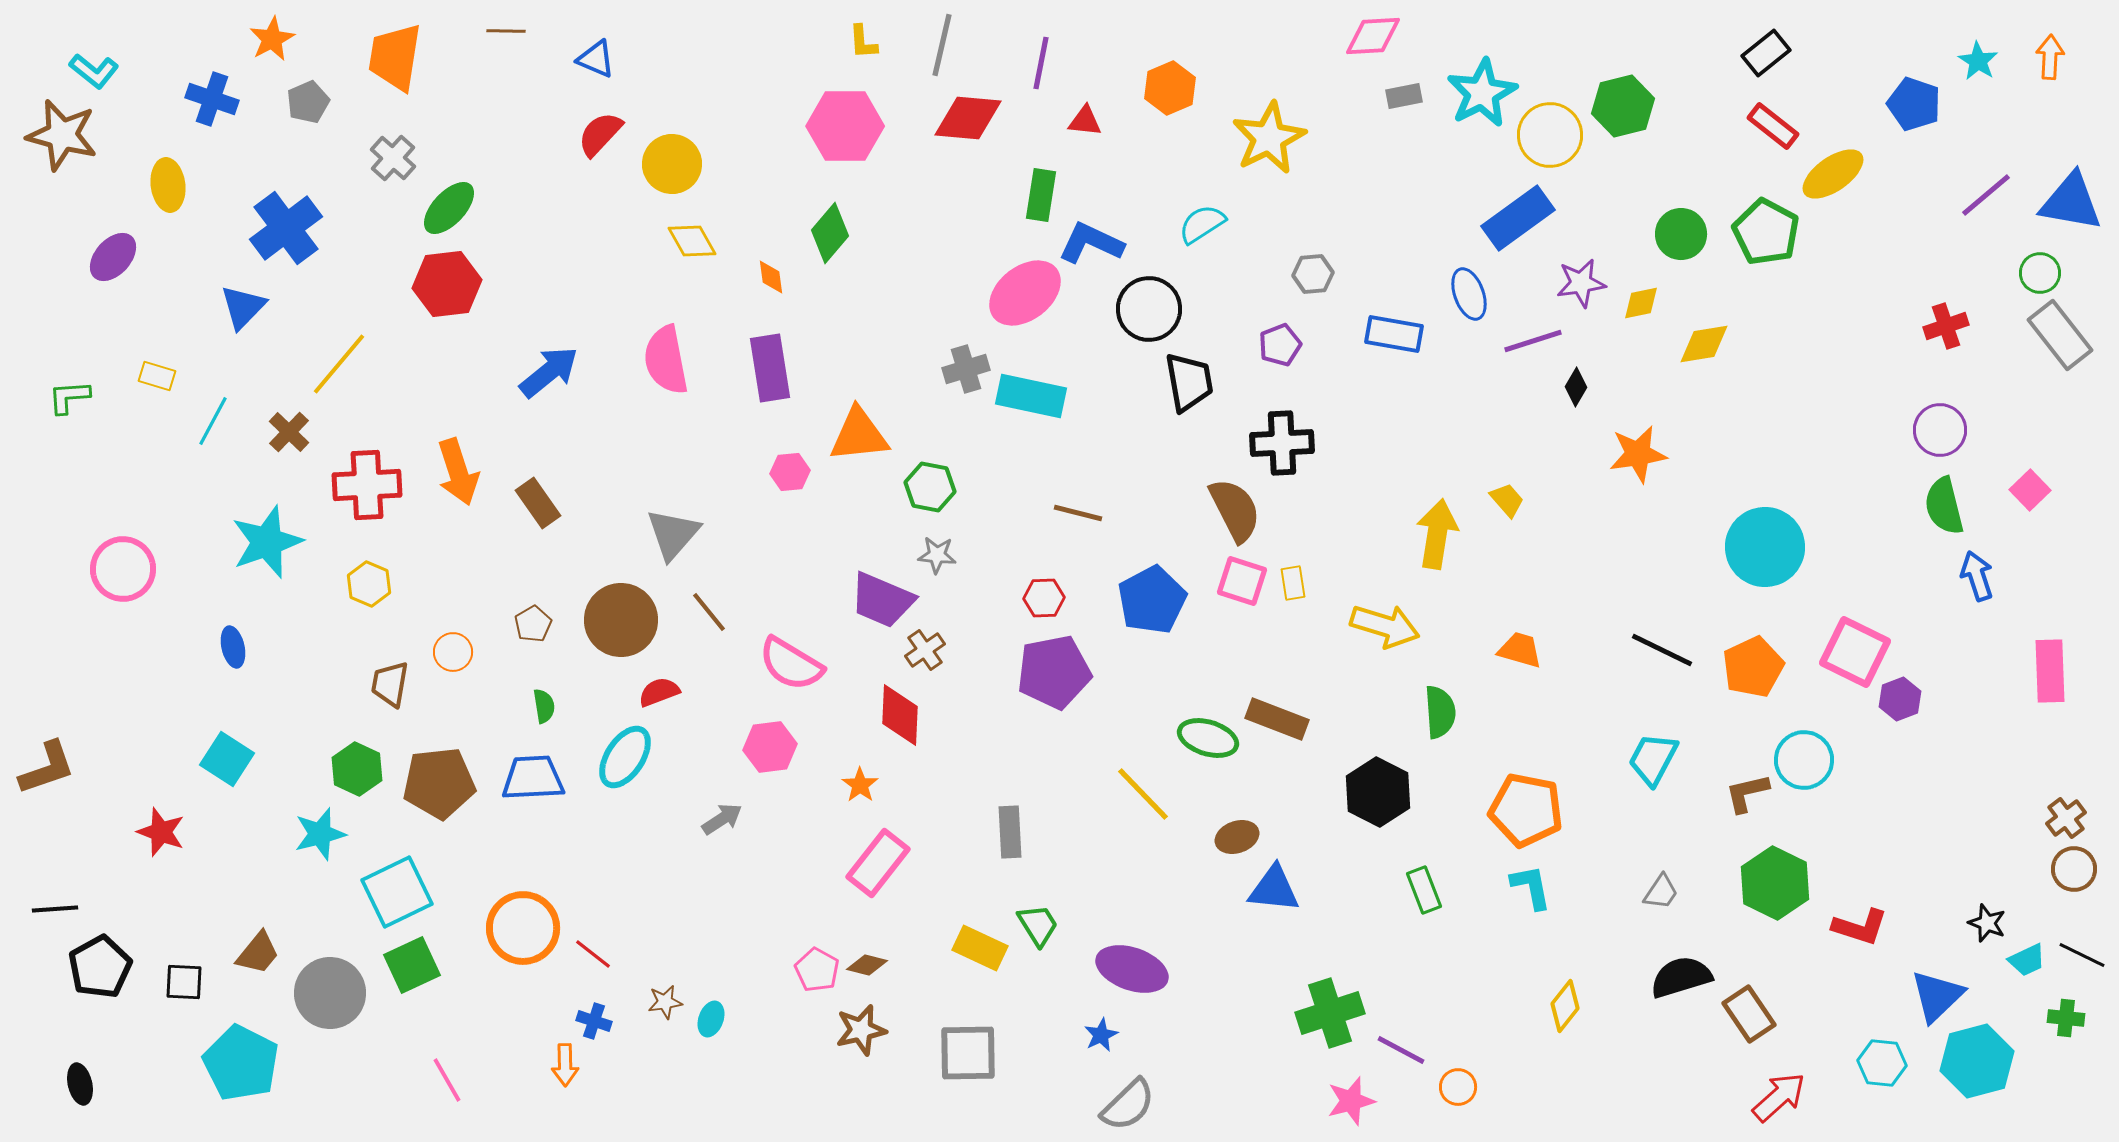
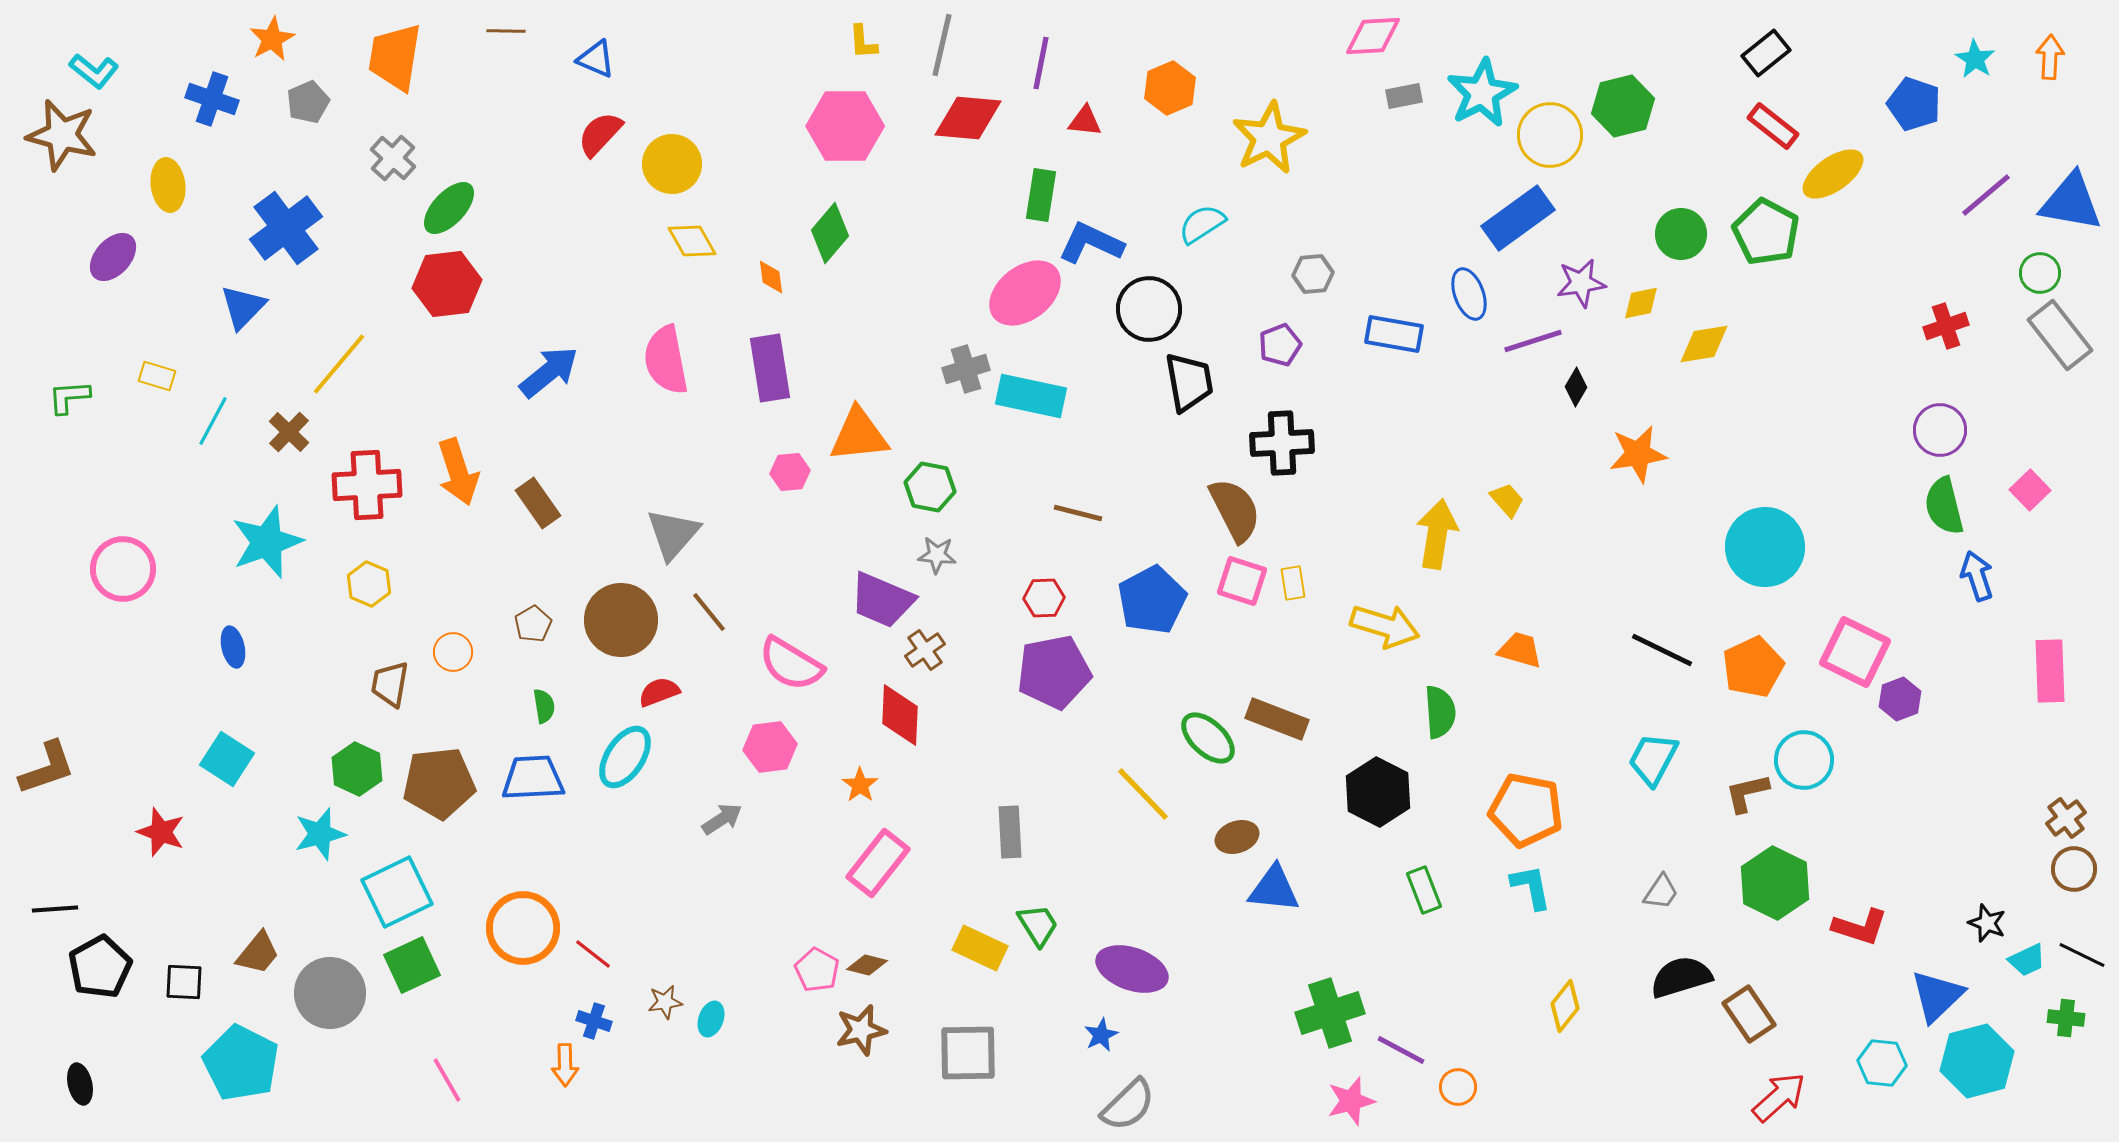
cyan star at (1978, 61): moved 3 px left, 2 px up
green ellipse at (1208, 738): rotated 26 degrees clockwise
